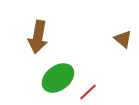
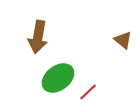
brown triangle: moved 1 px down
